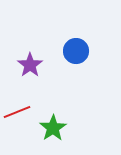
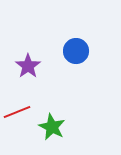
purple star: moved 2 px left, 1 px down
green star: moved 1 px left, 1 px up; rotated 12 degrees counterclockwise
